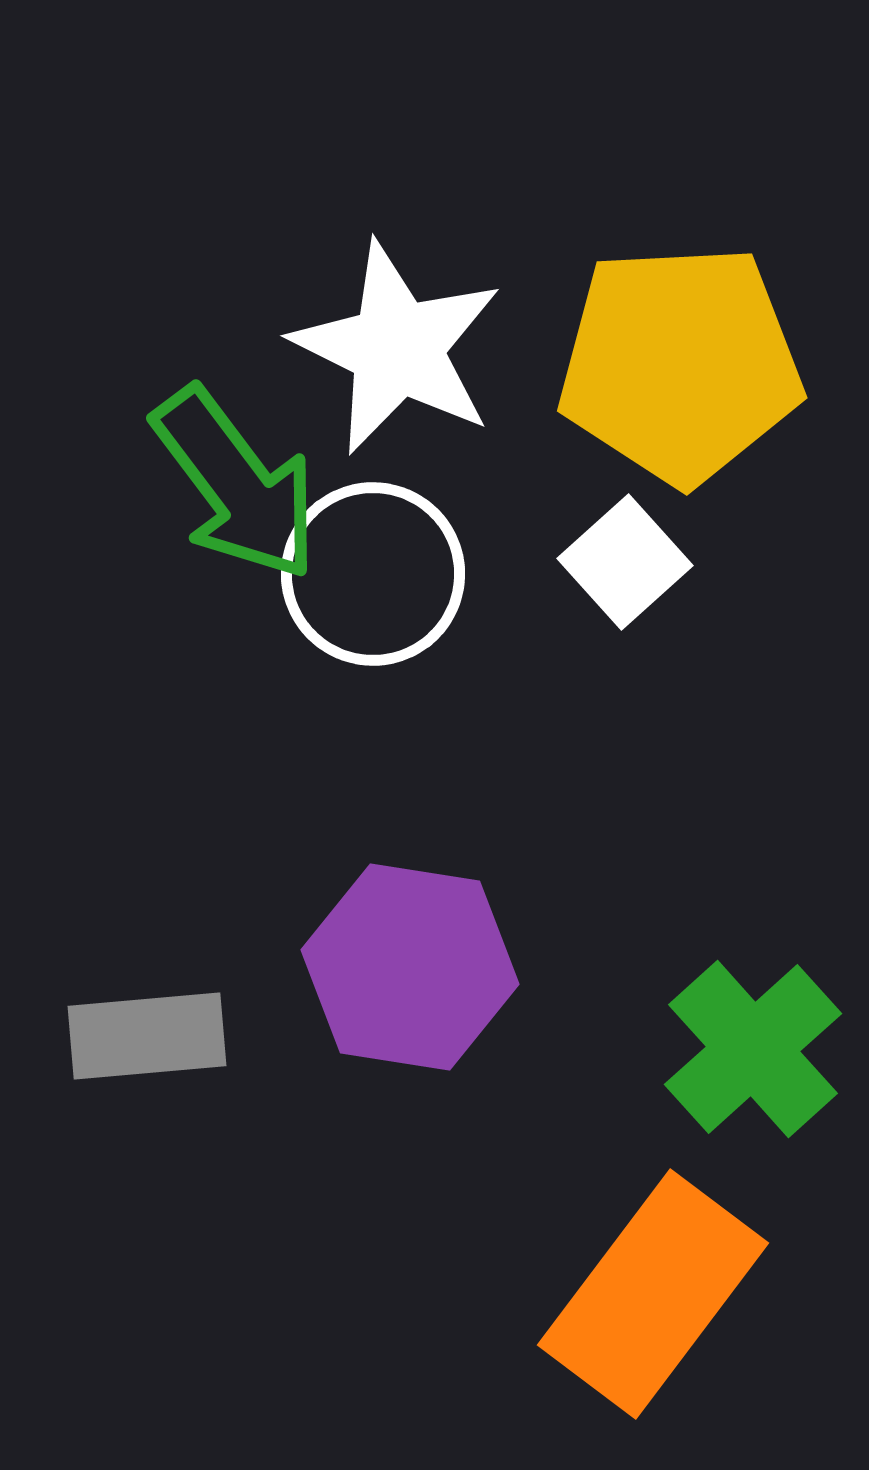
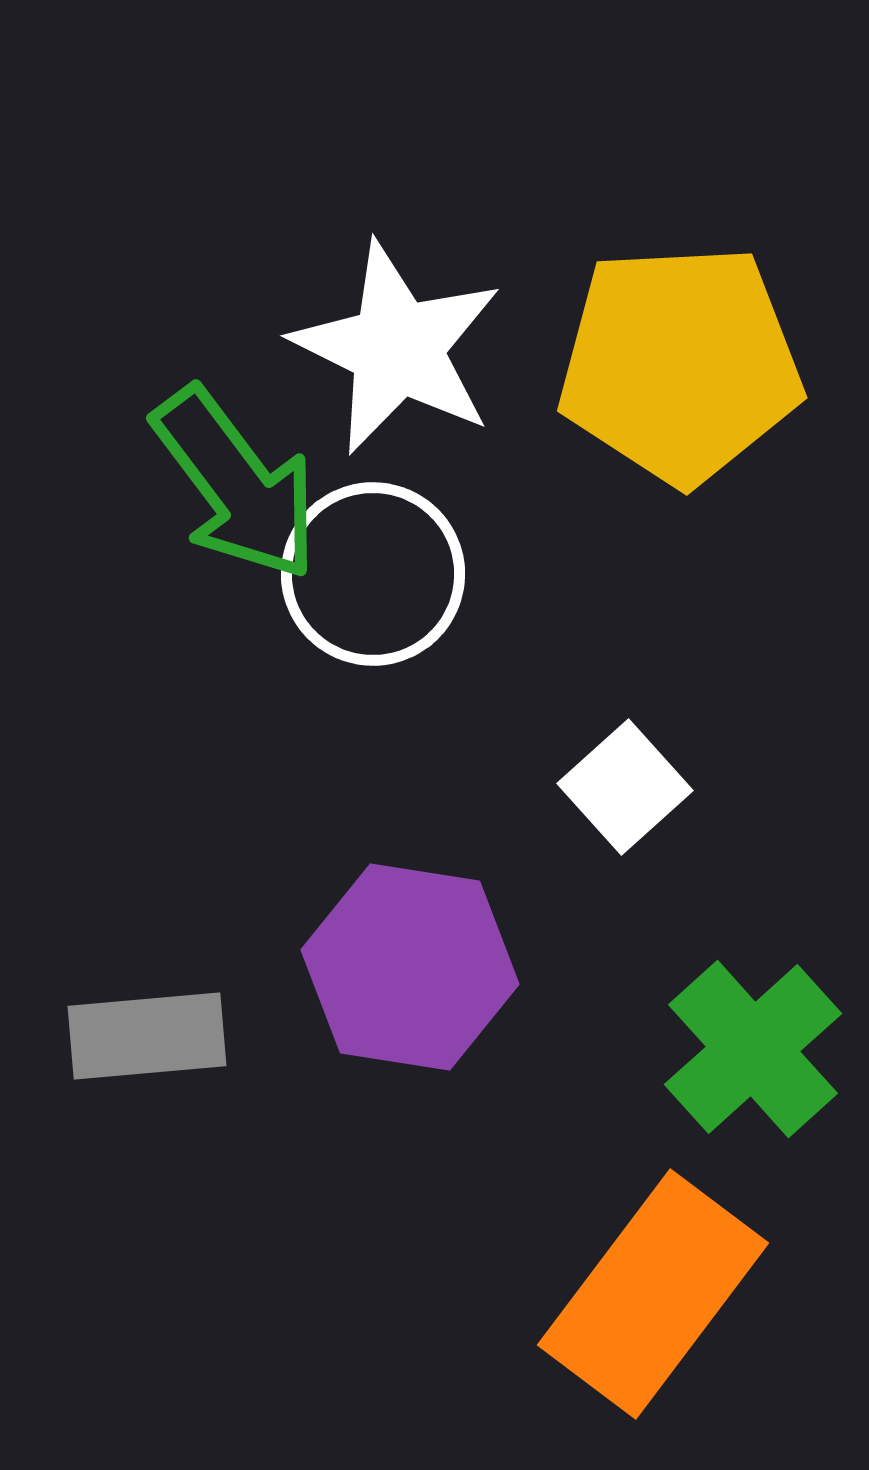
white square: moved 225 px down
